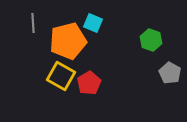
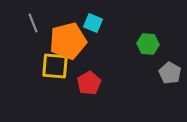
gray line: rotated 18 degrees counterclockwise
green hexagon: moved 3 px left, 4 px down; rotated 15 degrees counterclockwise
yellow square: moved 6 px left, 10 px up; rotated 24 degrees counterclockwise
